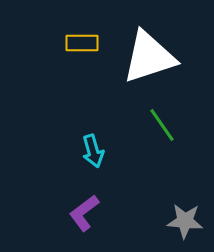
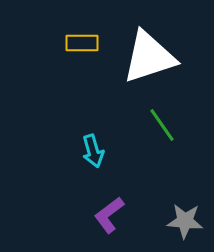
purple L-shape: moved 25 px right, 2 px down
